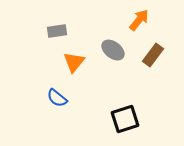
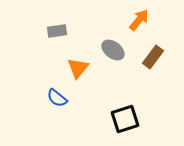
brown rectangle: moved 2 px down
orange triangle: moved 4 px right, 6 px down
